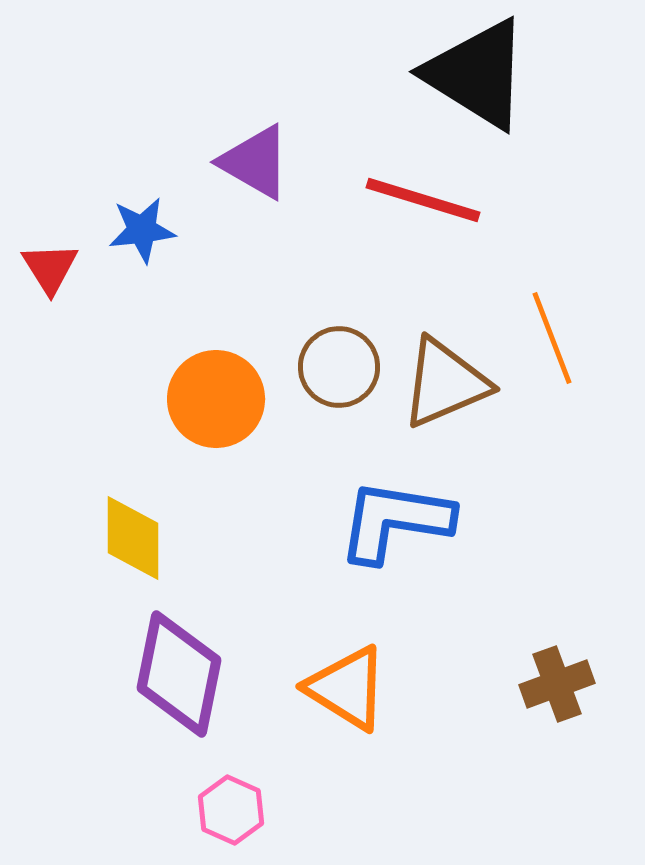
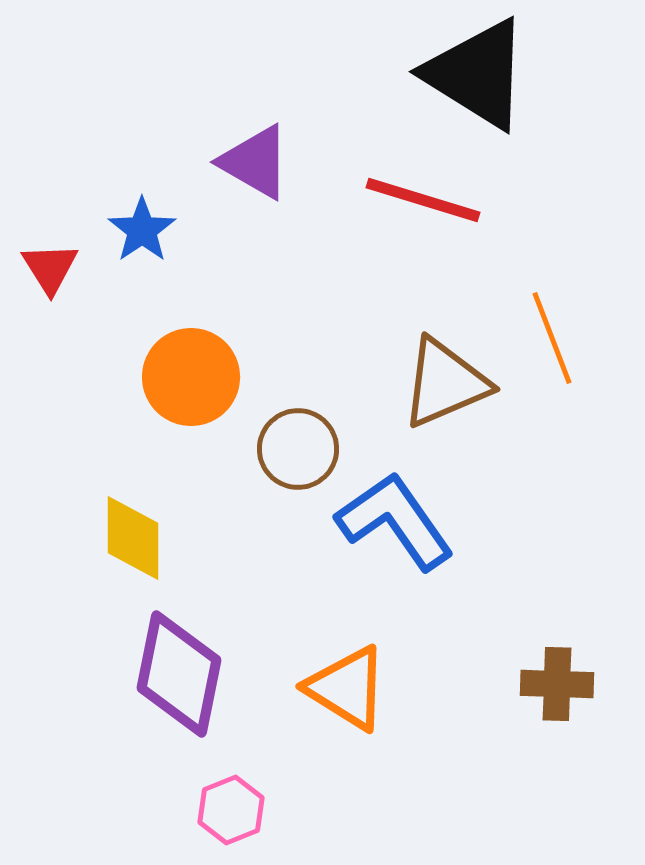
blue star: rotated 28 degrees counterclockwise
brown circle: moved 41 px left, 82 px down
orange circle: moved 25 px left, 22 px up
blue L-shape: rotated 46 degrees clockwise
brown cross: rotated 22 degrees clockwise
pink hexagon: rotated 14 degrees clockwise
